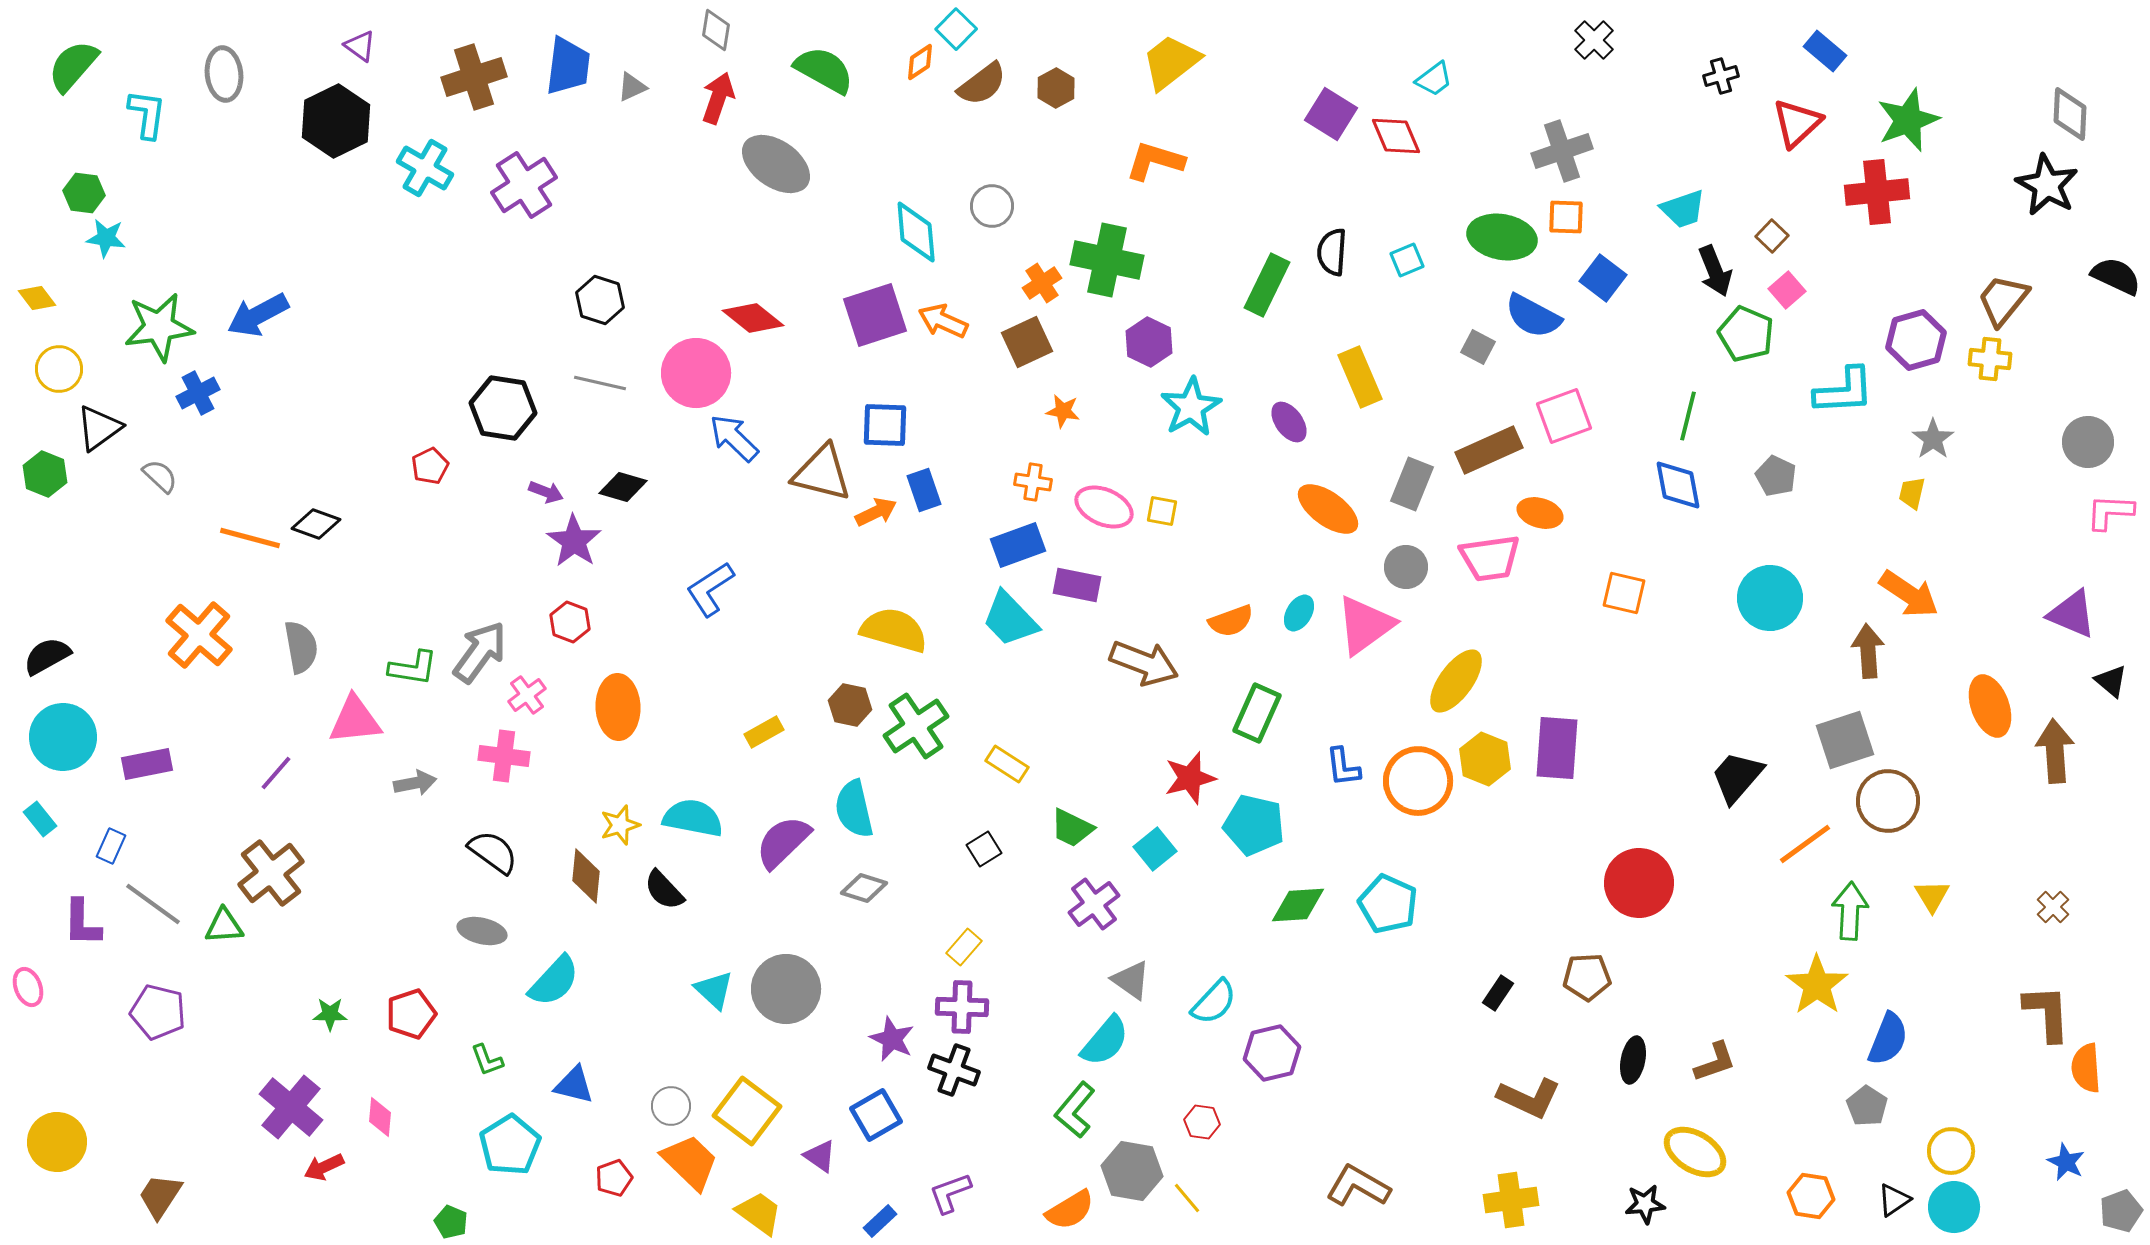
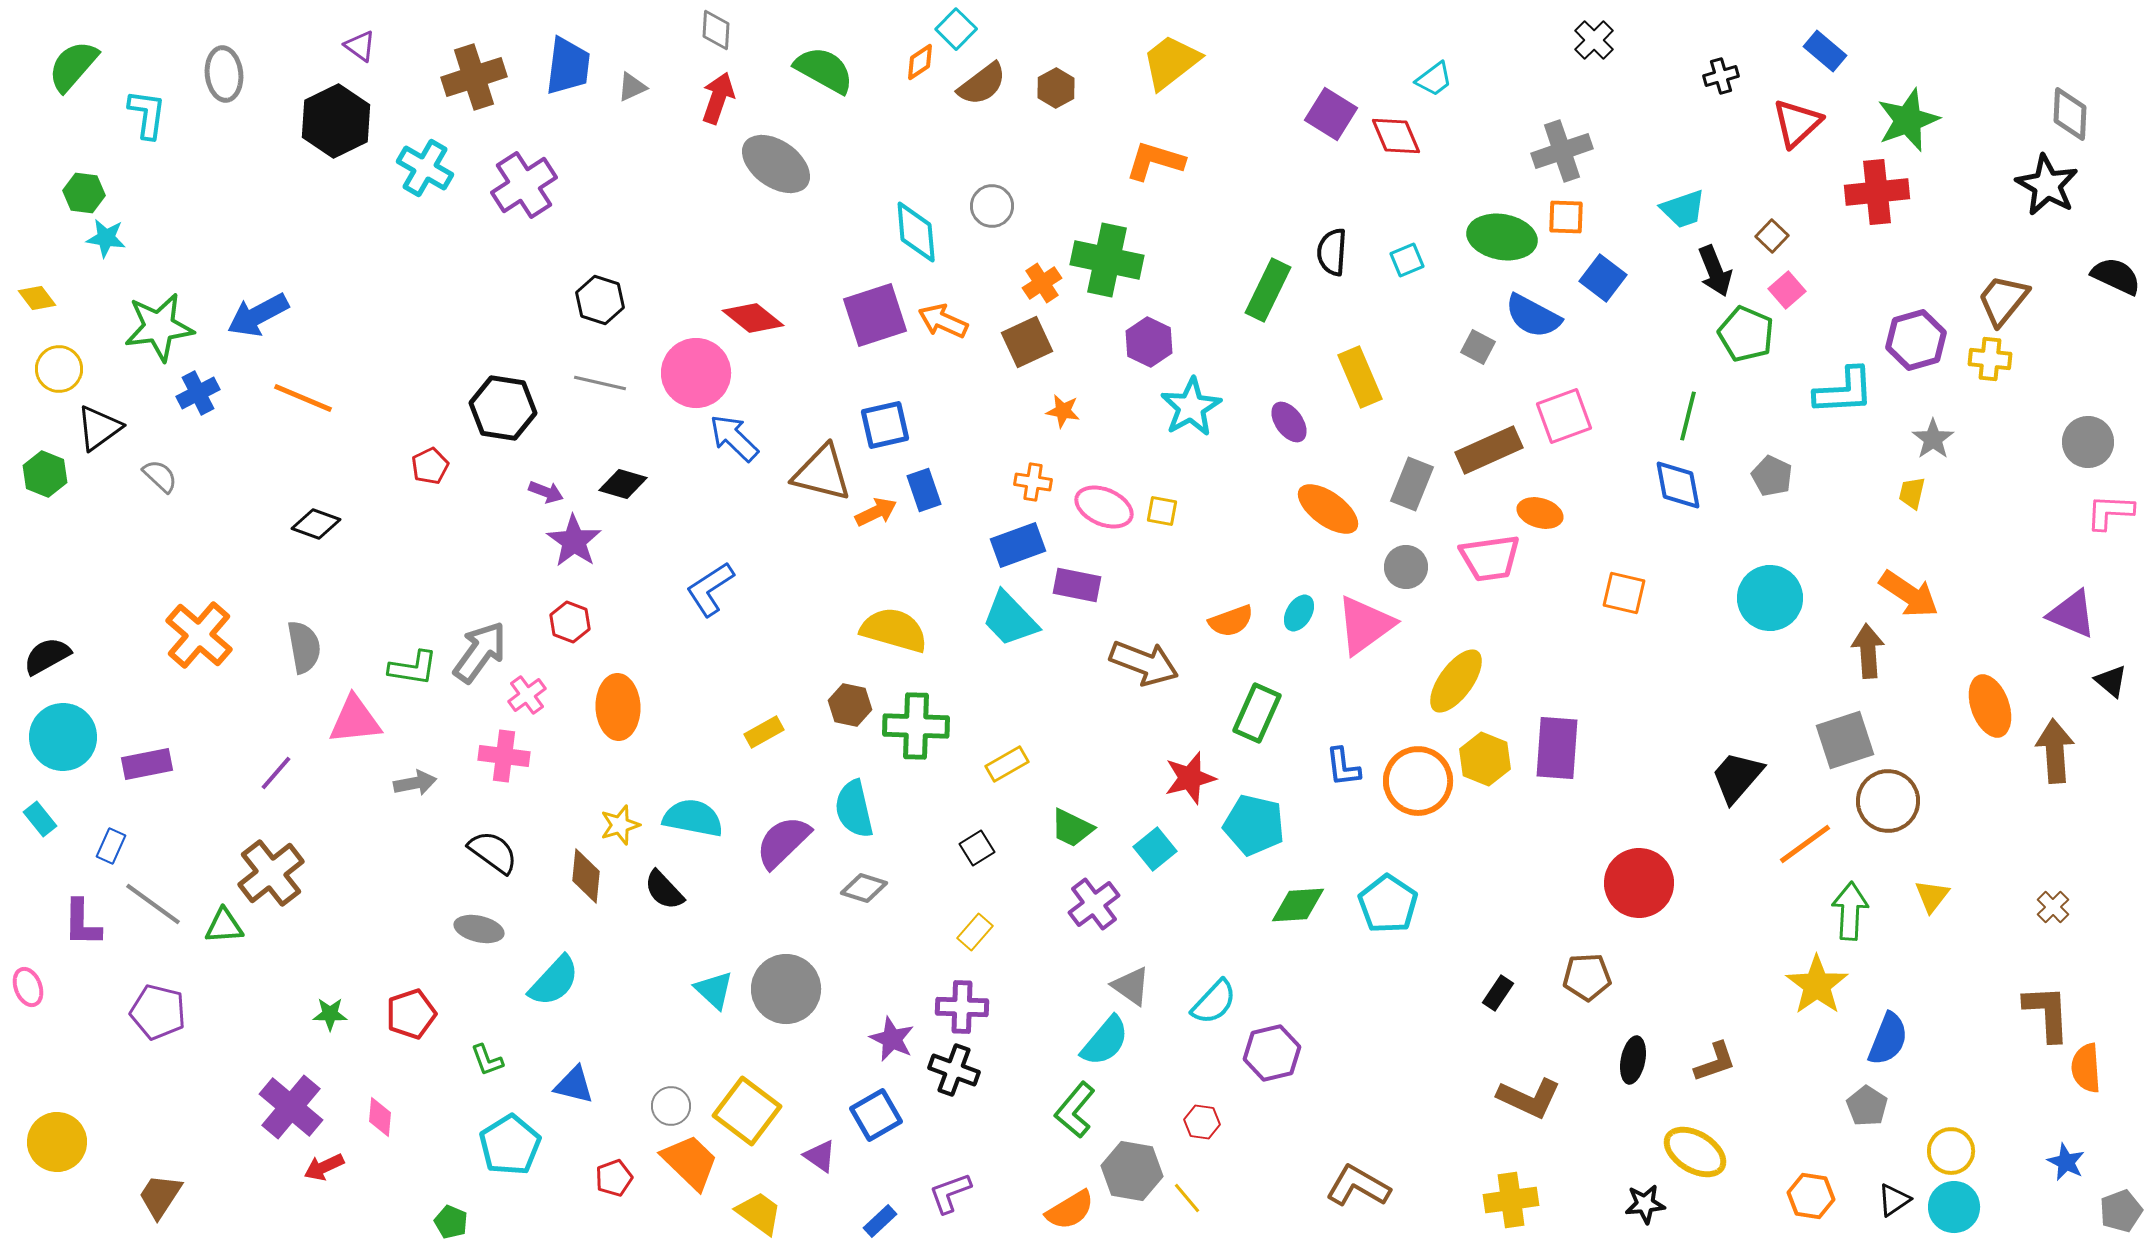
gray diamond at (716, 30): rotated 6 degrees counterclockwise
green rectangle at (1267, 285): moved 1 px right, 5 px down
blue square at (885, 425): rotated 15 degrees counterclockwise
gray pentagon at (1776, 476): moved 4 px left
black diamond at (623, 487): moved 3 px up
orange line at (250, 538): moved 53 px right, 140 px up; rotated 8 degrees clockwise
gray semicircle at (301, 647): moved 3 px right
green cross at (916, 726): rotated 36 degrees clockwise
yellow rectangle at (1007, 764): rotated 63 degrees counterclockwise
black square at (984, 849): moved 7 px left, 1 px up
yellow triangle at (1932, 896): rotated 9 degrees clockwise
cyan pentagon at (1388, 904): rotated 10 degrees clockwise
gray ellipse at (482, 931): moved 3 px left, 2 px up
yellow rectangle at (964, 947): moved 11 px right, 15 px up
gray triangle at (1131, 980): moved 6 px down
